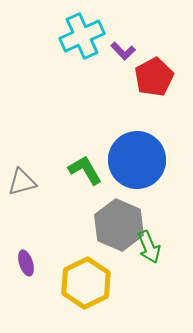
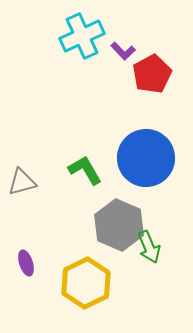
red pentagon: moved 2 px left, 3 px up
blue circle: moved 9 px right, 2 px up
